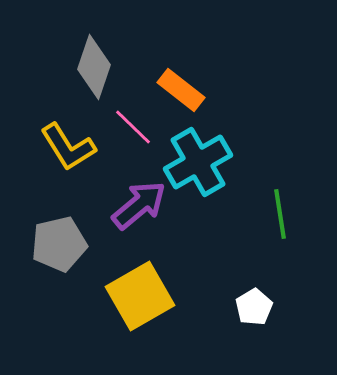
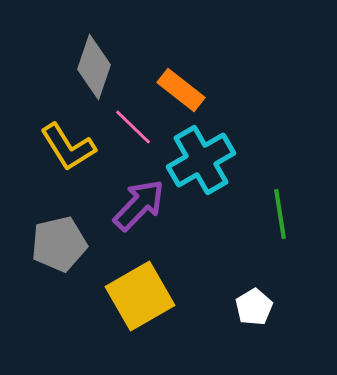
cyan cross: moved 3 px right, 2 px up
purple arrow: rotated 6 degrees counterclockwise
